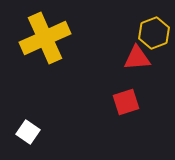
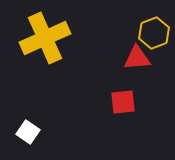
red square: moved 3 px left; rotated 12 degrees clockwise
